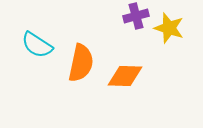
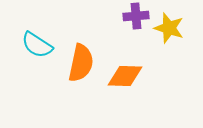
purple cross: rotated 10 degrees clockwise
